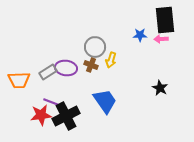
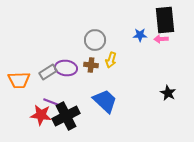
gray circle: moved 7 px up
brown cross: rotated 16 degrees counterclockwise
black star: moved 8 px right, 5 px down
blue trapezoid: rotated 12 degrees counterclockwise
red star: rotated 15 degrees clockwise
